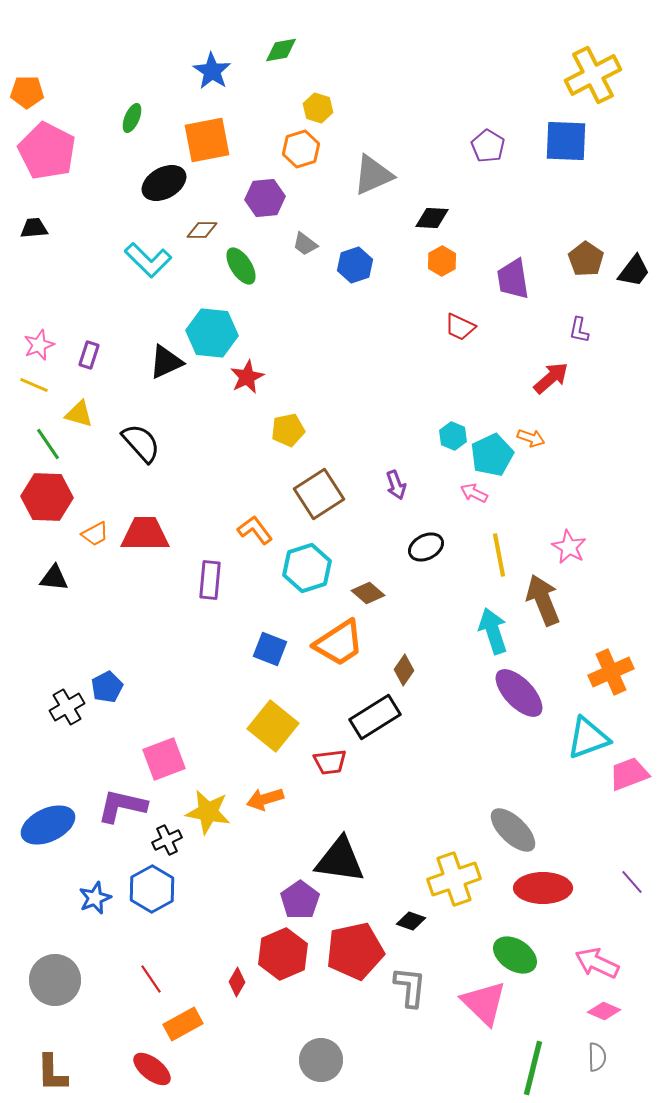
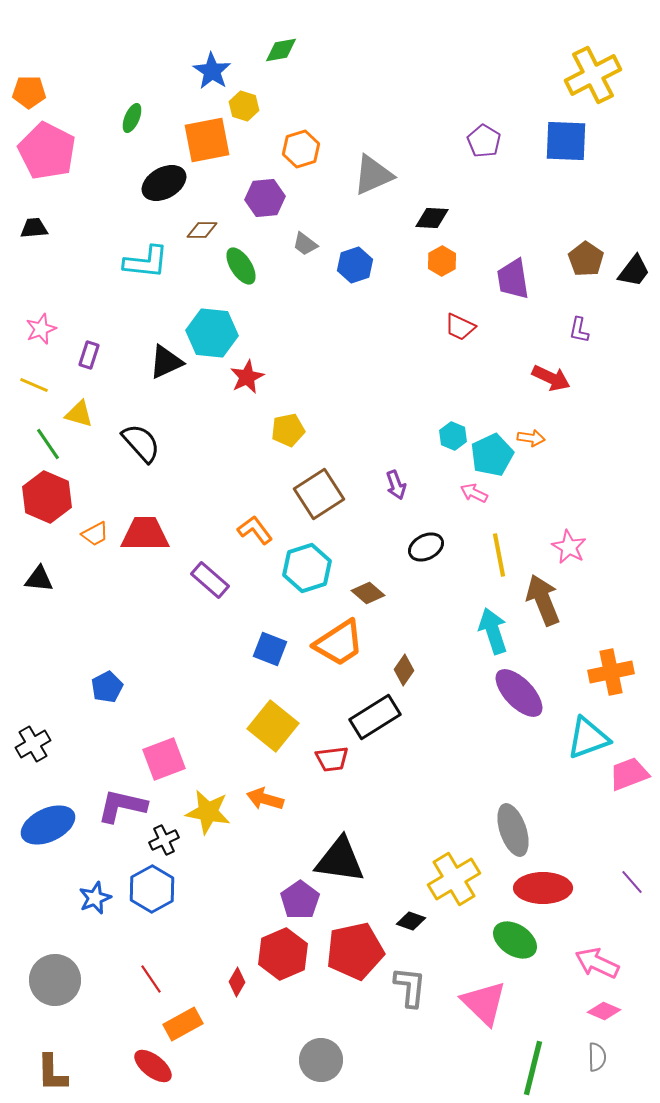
orange pentagon at (27, 92): moved 2 px right
yellow hexagon at (318, 108): moved 74 px left, 2 px up
purple pentagon at (488, 146): moved 4 px left, 5 px up
cyan L-shape at (148, 260): moved 2 px left, 2 px down; rotated 39 degrees counterclockwise
pink star at (39, 345): moved 2 px right, 16 px up
red arrow at (551, 378): rotated 66 degrees clockwise
orange arrow at (531, 438): rotated 12 degrees counterclockwise
red hexagon at (47, 497): rotated 21 degrees clockwise
black triangle at (54, 578): moved 15 px left, 1 px down
purple rectangle at (210, 580): rotated 54 degrees counterclockwise
orange cross at (611, 672): rotated 12 degrees clockwise
black cross at (67, 707): moved 34 px left, 37 px down
red trapezoid at (330, 762): moved 2 px right, 3 px up
orange arrow at (265, 799): rotated 33 degrees clockwise
gray ellipse at (513, 830): rotated 27 degrees clockwise
black cross at (167, 840): moved 3 px left
yellow cross at (454, 879): rotated 12 degrees counterclockwise
green ellipse at (515, 955): moved 15 px up
red ellipse at (152, 1069): moved 1 px right, 3 px up
